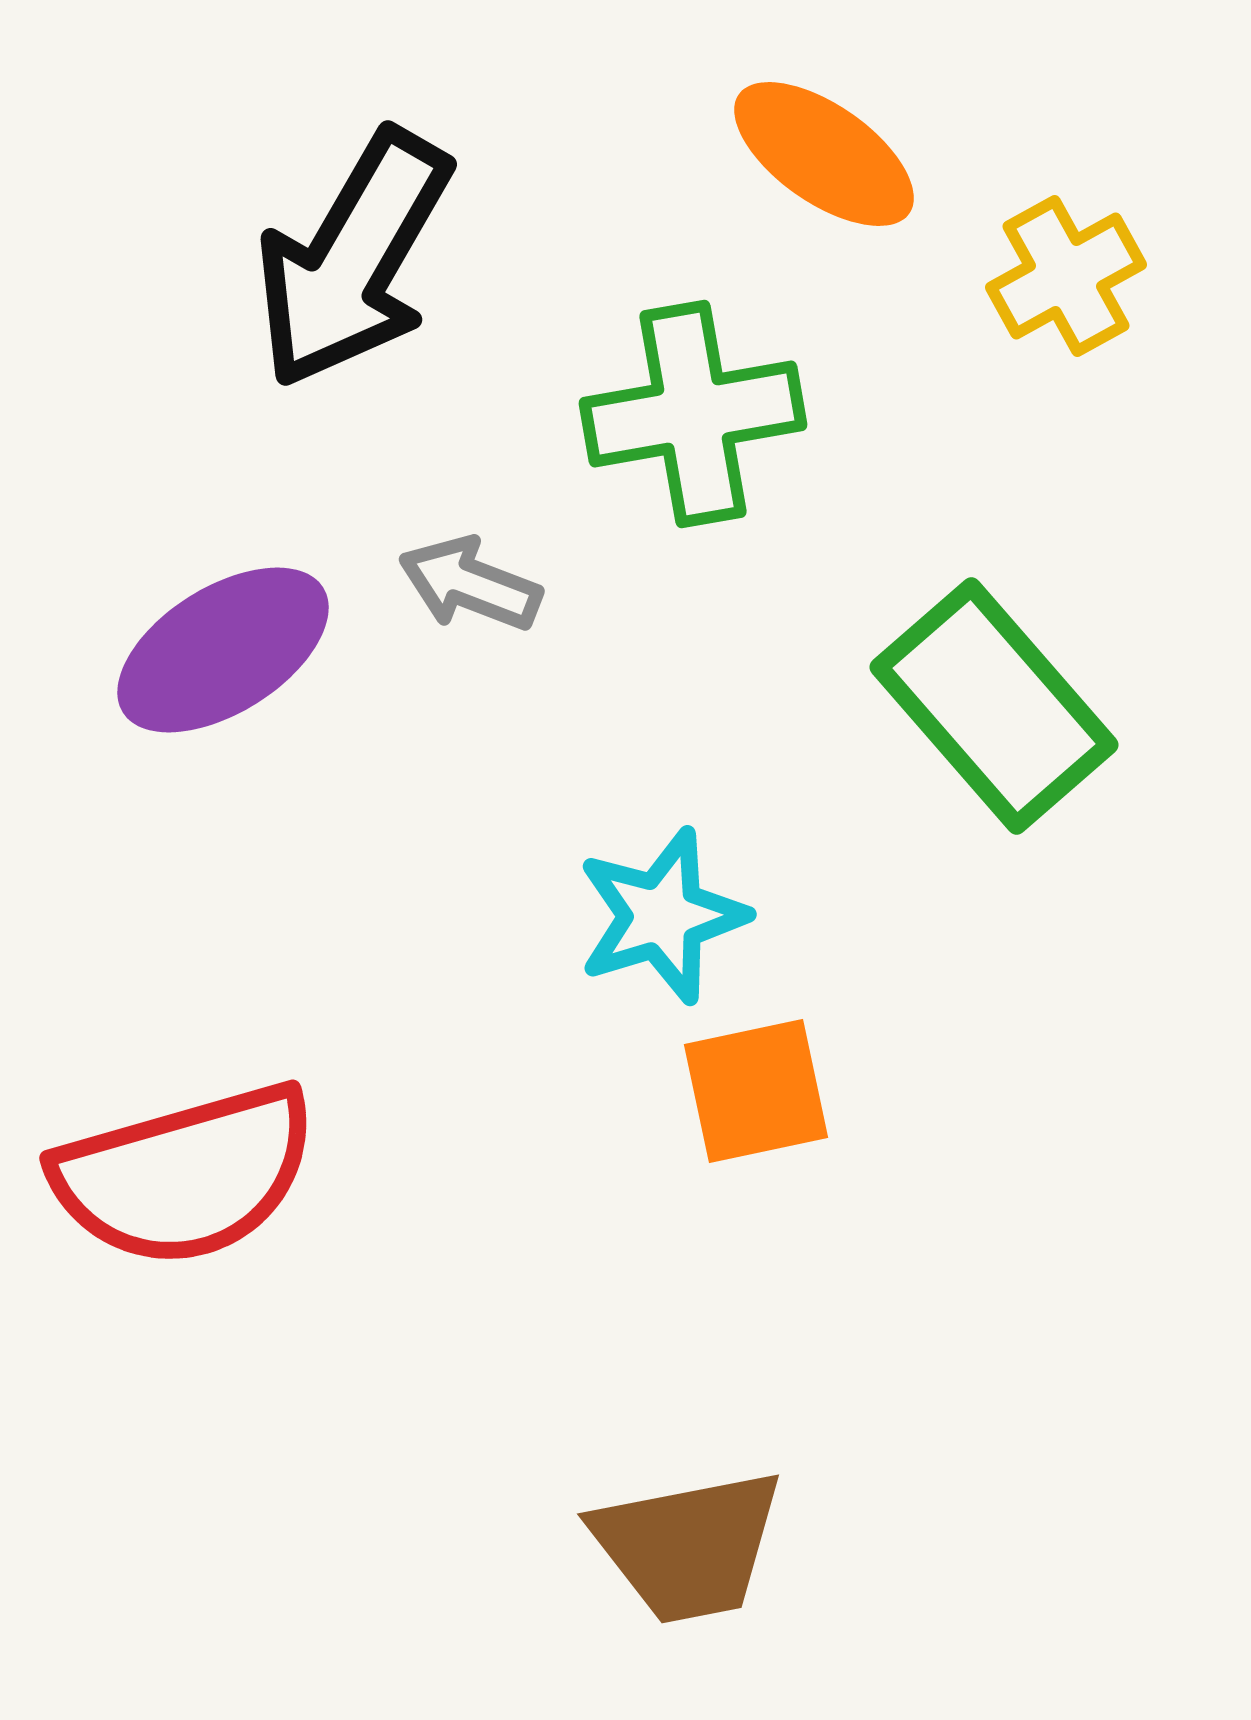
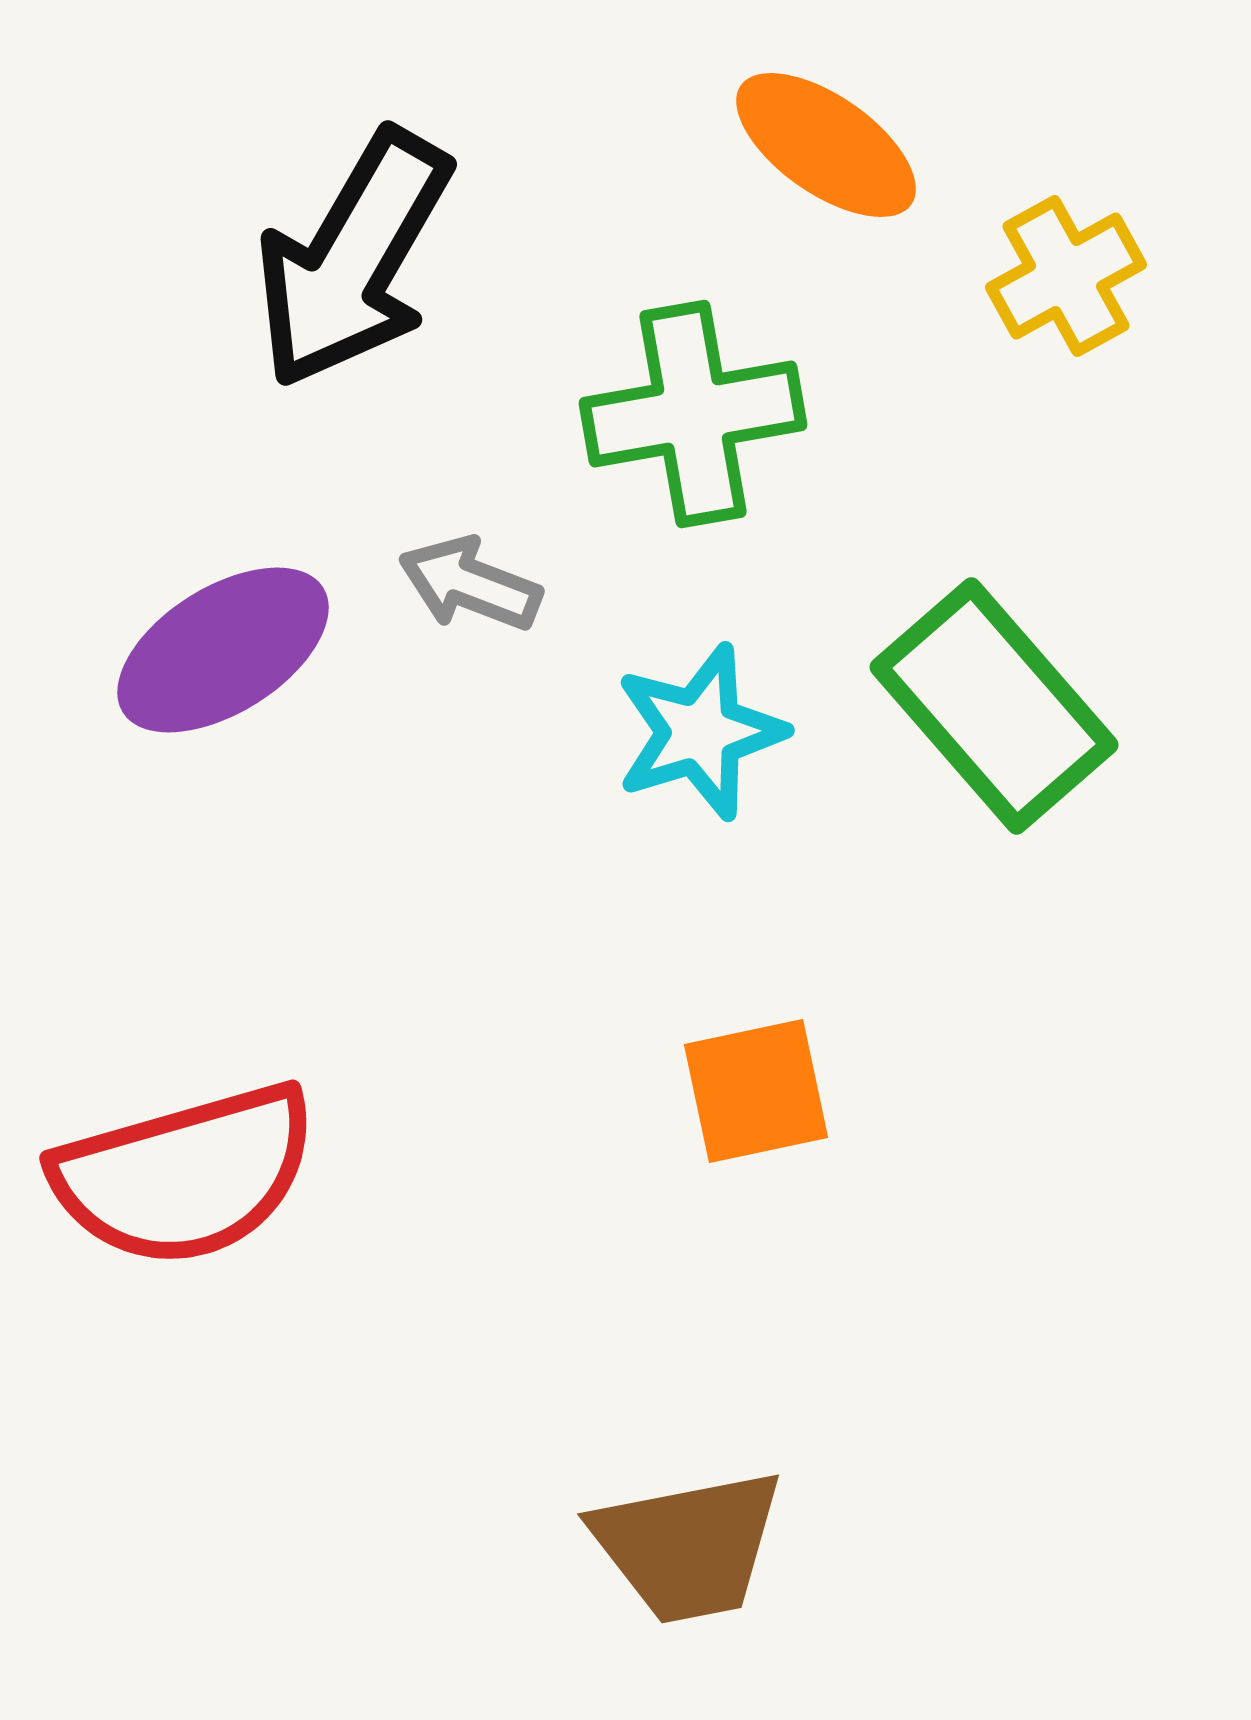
orange ellipse: moved 2 px right, 9 px up
cyan star: moved 38 px right, 184 px up
